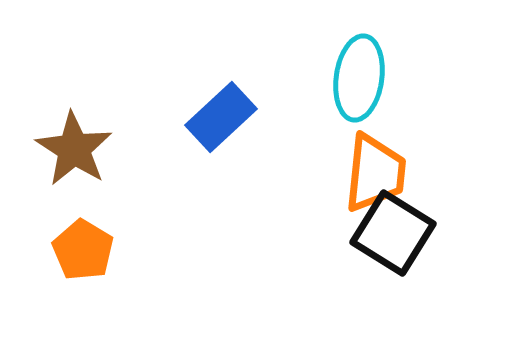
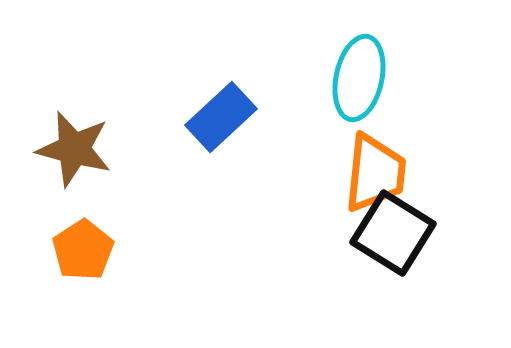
cyan ellipse: rotated 4 degrees clockwise
brown star: rotated 18 degrees counterclockwise
orange pentagon: rotated 8 degrees clockwise
